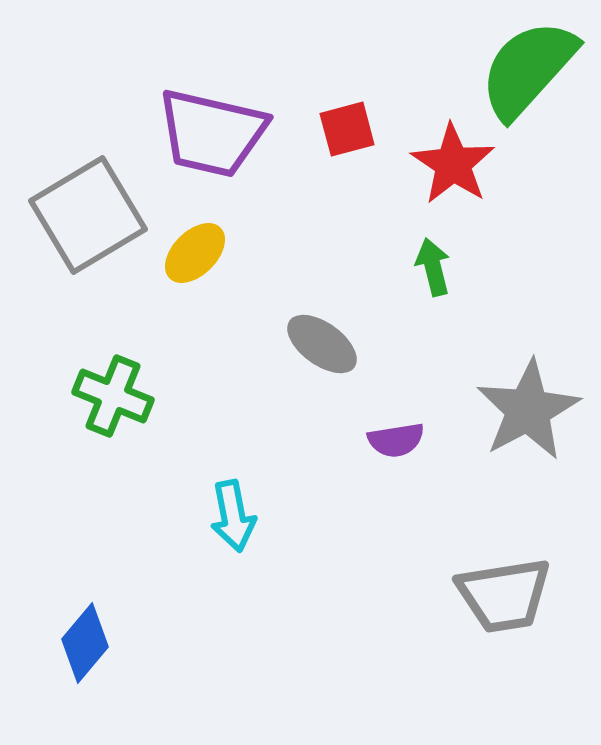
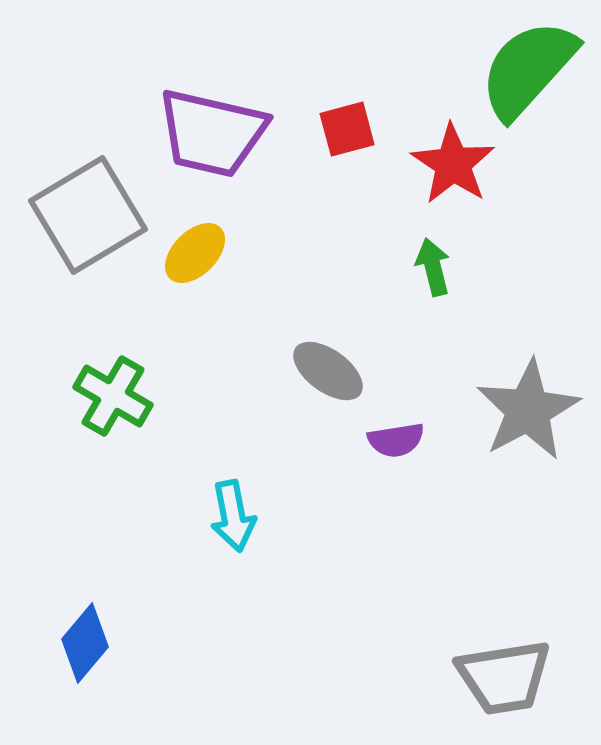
gray ellipse: moved 6 px right, 27 px down
green cross: rotated 8 degrees clockwise
gray trapezoid: moved 82 px down
